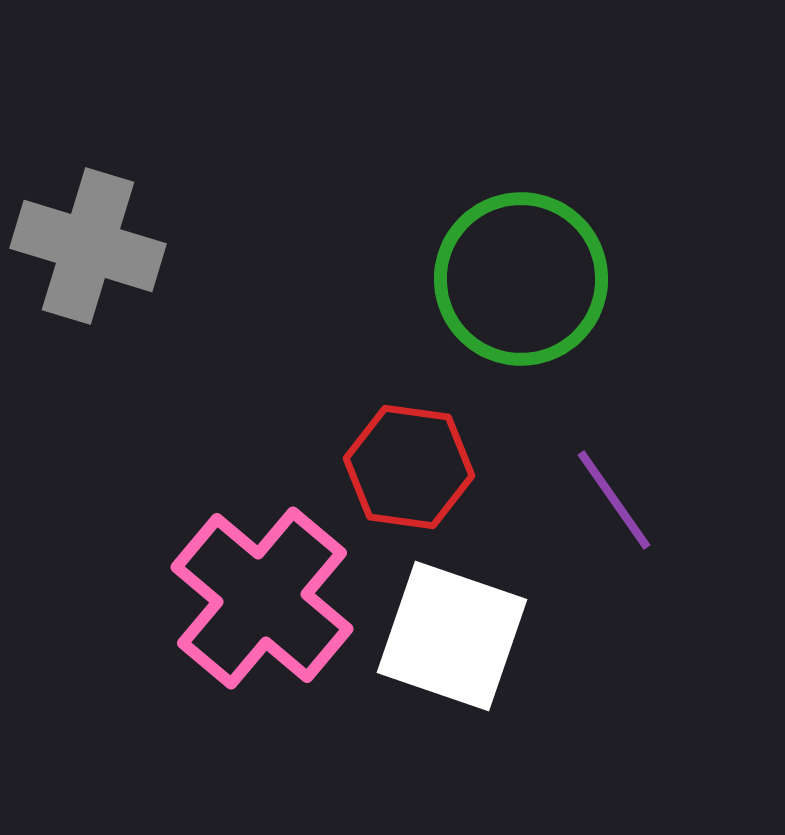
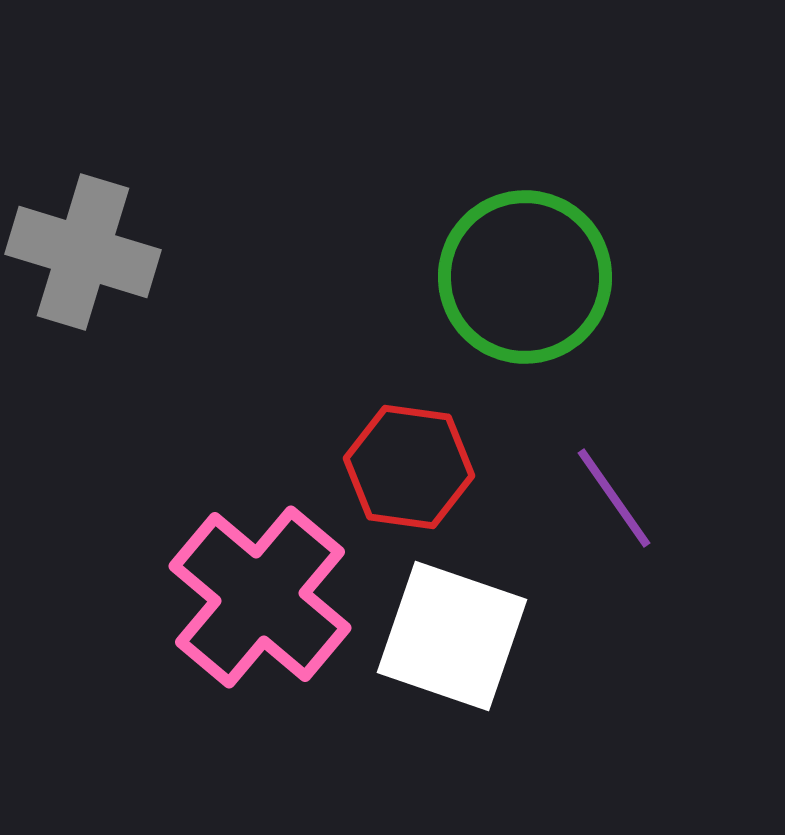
gray cross: moved 5 px left, 6 px down
green circle: moved 4 px right, 2 px up
purple line: moved 2 px up
pink cross: moved 2 px left, 1 px up
